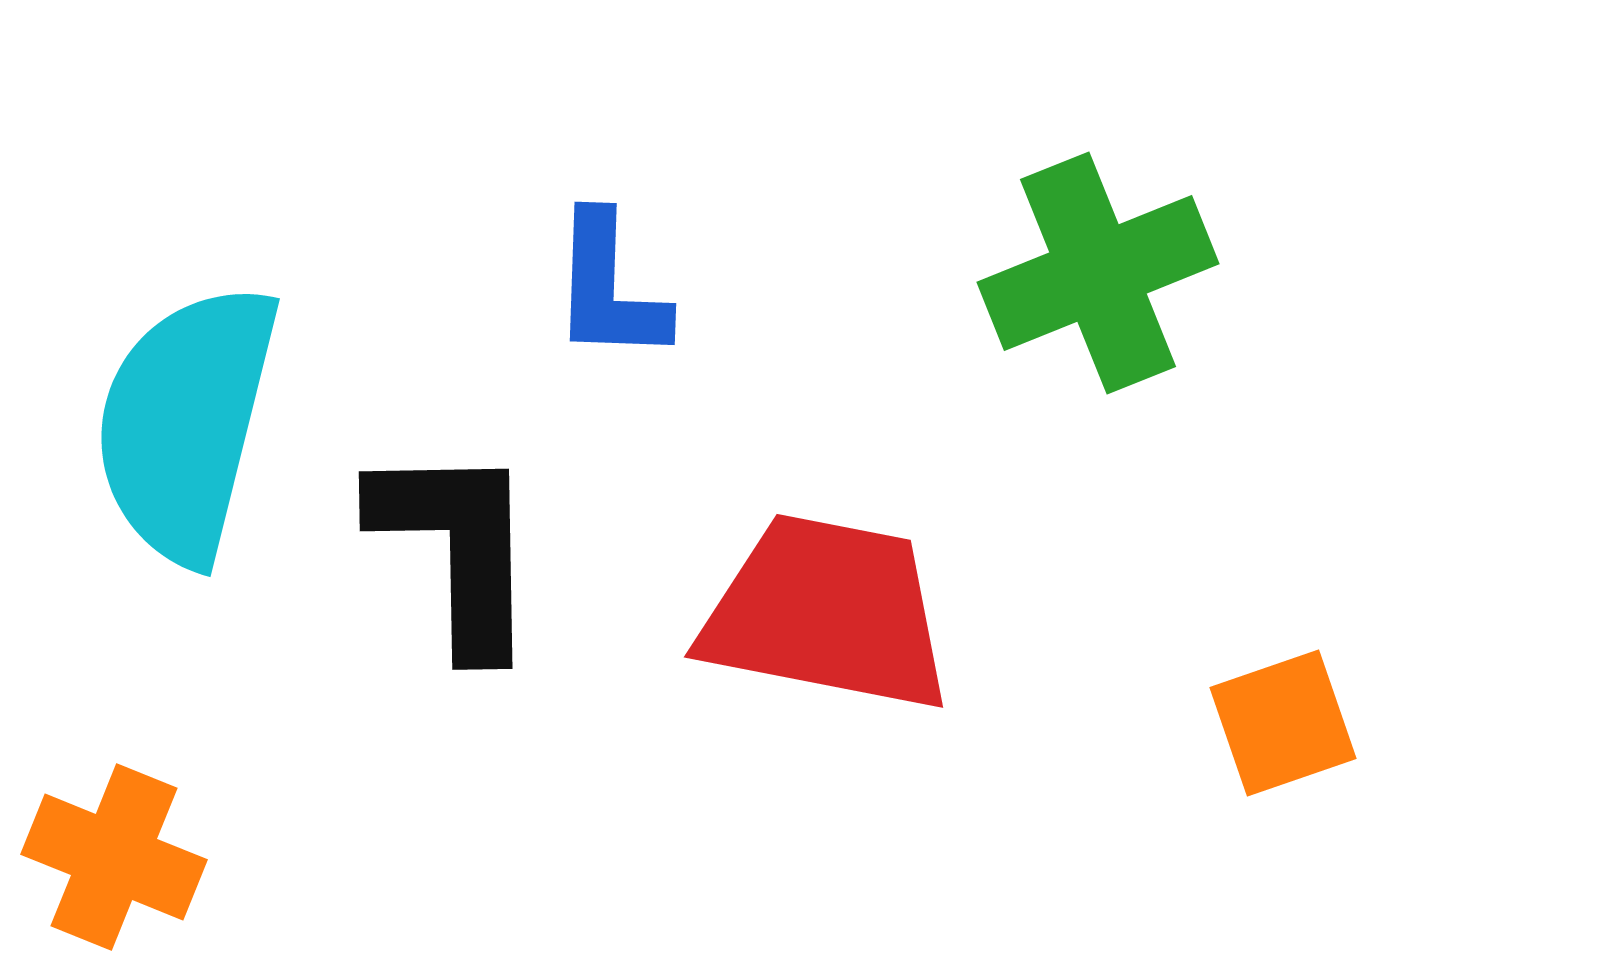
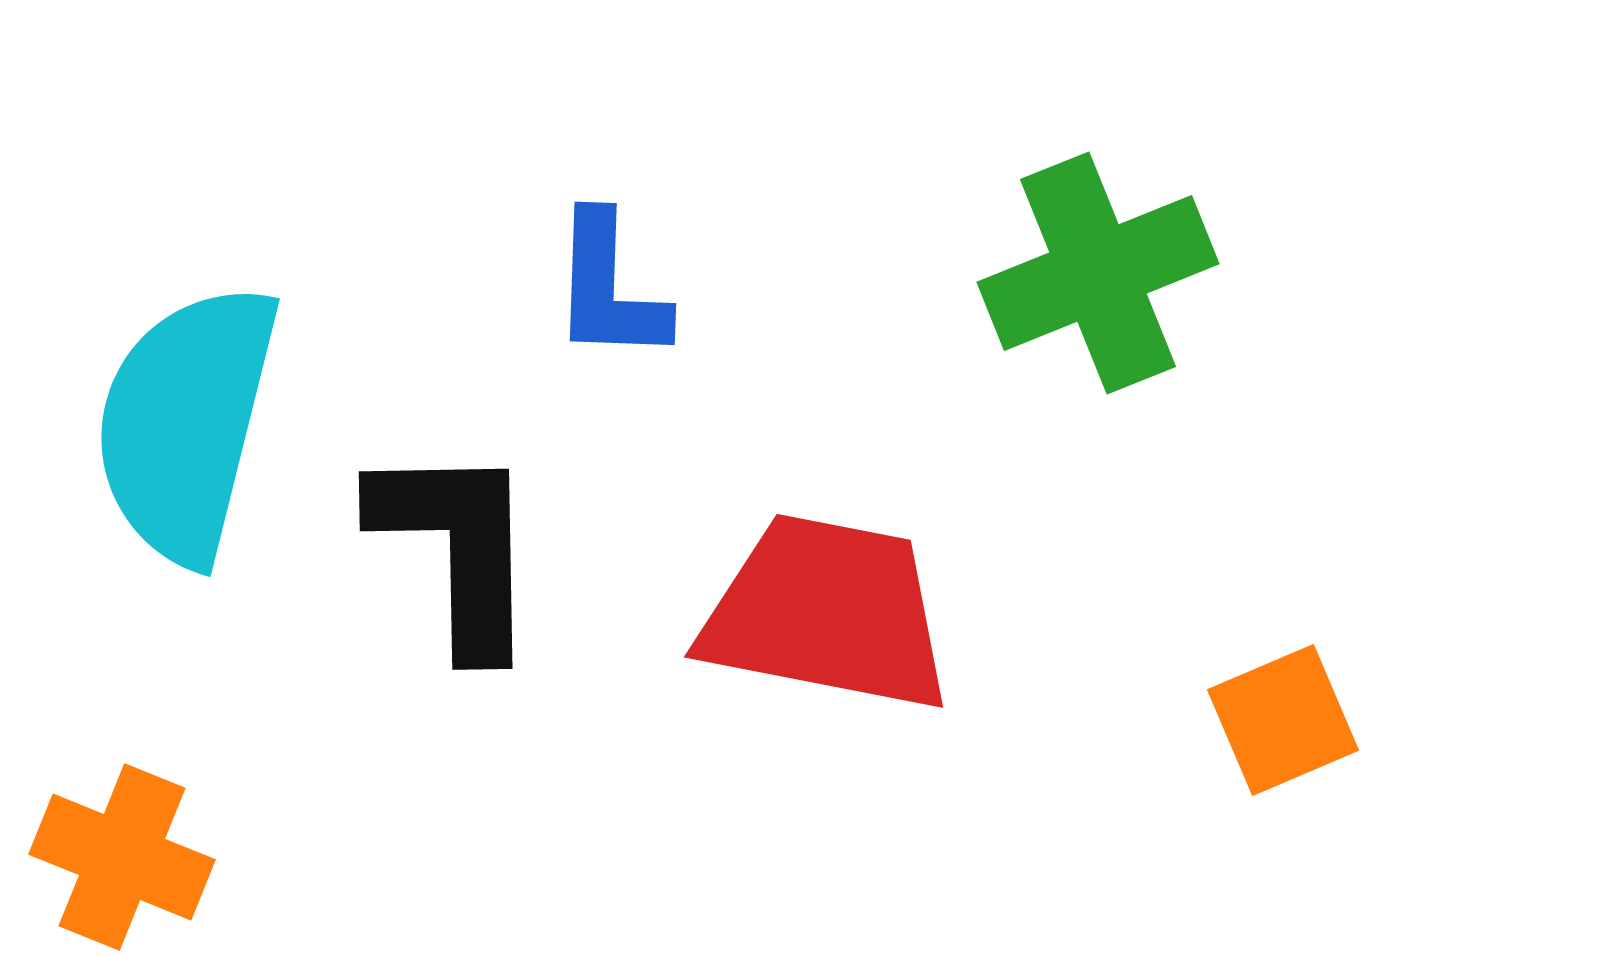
orange square: moved 3 px up; rotated 4 degrees counterclockwise
orange cross: moved 8 px right
